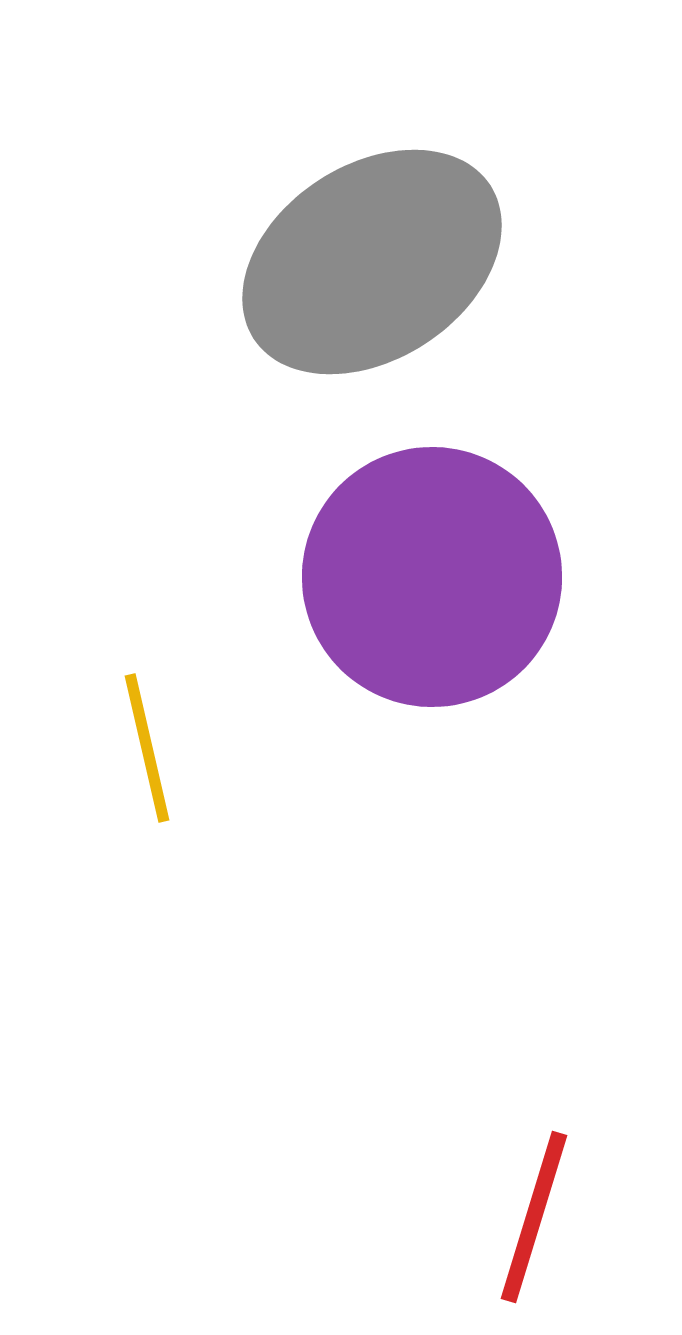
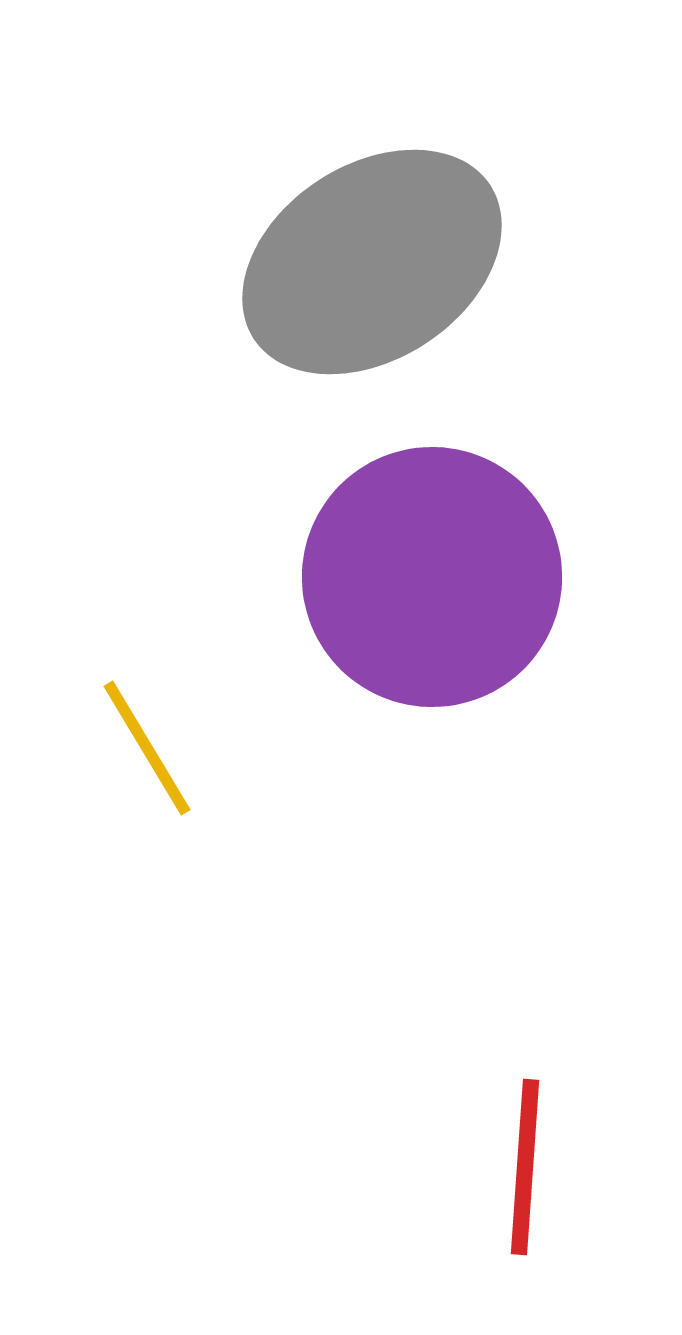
yellow line: rotated 18 degrees counterclockwise
red line: moved 9 px left, 50 px up; rotated 13 degrees counterclockwise
